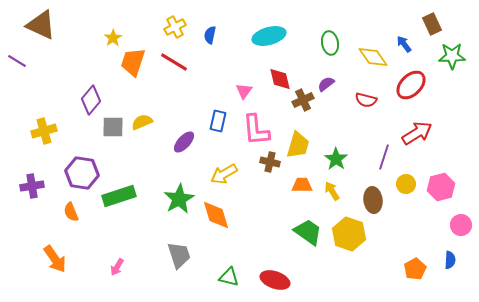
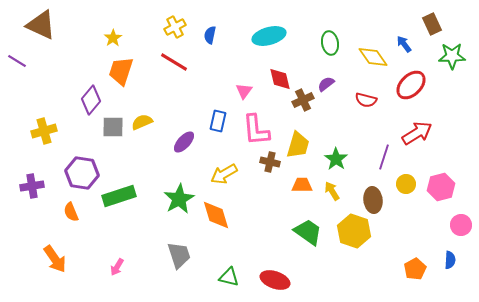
orange trapezoid at (133, 62): moved 12 px left, 9 px down
yellow hexagon at (349, 234): moved 5 px right, 3 px up
